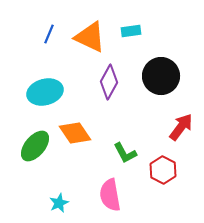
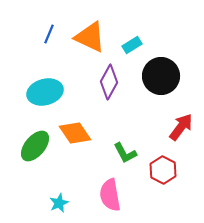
cyan rectangle: moved 1 px right, 14 px down; rotated 24 degrees counterclockwise
